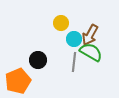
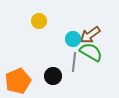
yellow circle: moved 22 px left, 2 px up
brown arrow: rotated 25 degrees clockwise
cyan circle: moved 1 px left
black circle: moved 15 px right, 16 px down
